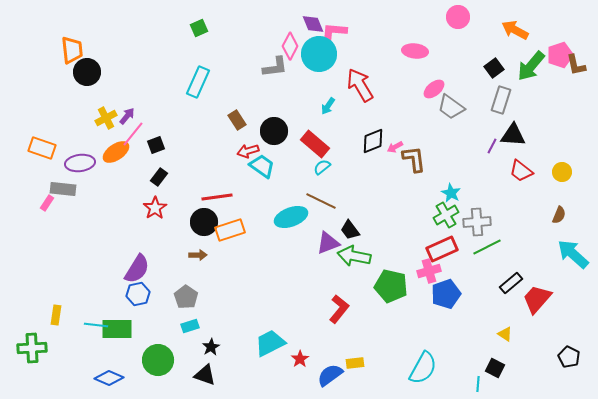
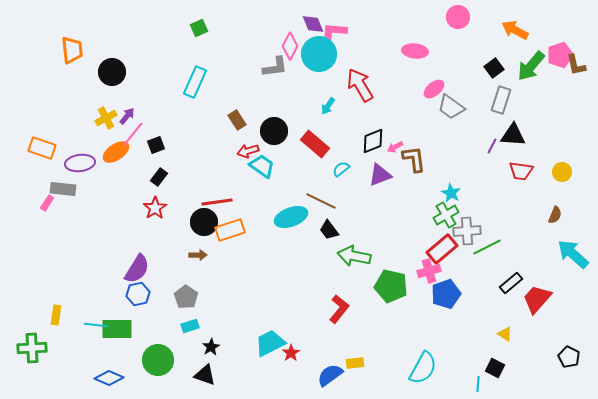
black circle at (87, 72): moved 25 px right
cyan rectangle at (198, 82): moved 3 px left
cyan semicircle at (322, 167): moved 19 px right, 2 px down
red trapezoid at (521, 171): rotated 30 degrees counterclockwise
red line at (217, 197): moved 5 px down
brown semicircle at (559, 215): moved 4 px left
gray cross at (477, 222): moved 10 px left, 9 px down
black trapezoid at (350, 230): moved 21 px left
purple triangle at (328, 243): moved 52 px right, 68 px up
red rectangle at (442, 249): rotated 16 degrees counterclockwise
red star at (300, 359): moved 9 px left, 6 px up
